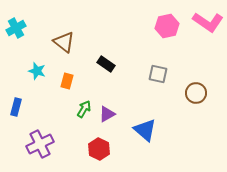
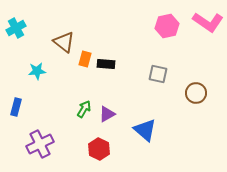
black rectangle: rotated 30 degrees counterclockwise
cyan star: rotated 24 degrees counterclockwise
orange rectangle: moved 18 px right, 22 px up
